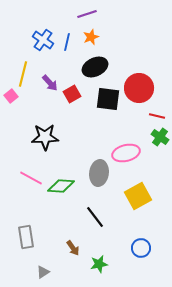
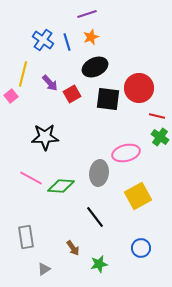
blue line: rotated 30 degrees counterclockwise
gray triangle: moved 1 px right, 3 px up
